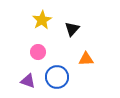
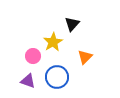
yellow star: moved 11 px right, 22 px down
black triangle: moved 5 px up
pink circle: moved 5 px left, 4 px down
orange triangle: moved 1 px left, 2 px up; rotated 42 degrees counterclockwise
